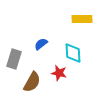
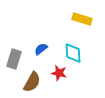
yellow rectangle: rotated 18 degrees clockwise
blue semicircle: moved 5 px down
